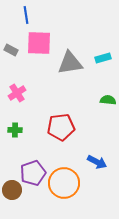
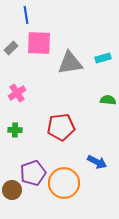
gray rectangle: moved 2 px up; rotated 72 degrees counterclockwise
